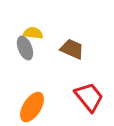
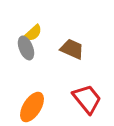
yellow semicircle: rotated 132 degrees clockwise
gray ellipse: moved 1 px right
red trapezoid: moved 2 px left, 2 px down
